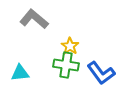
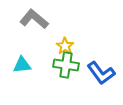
yellow star: moved 5 px left
cyan triangle: moved 2 px right, 8 px up
